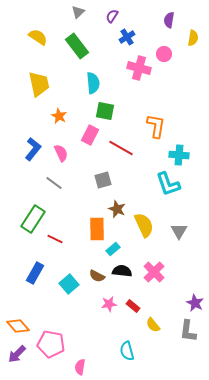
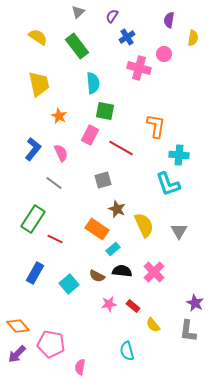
orange rectangle at (97, 229): rotated 55 degrees counterclockwise
